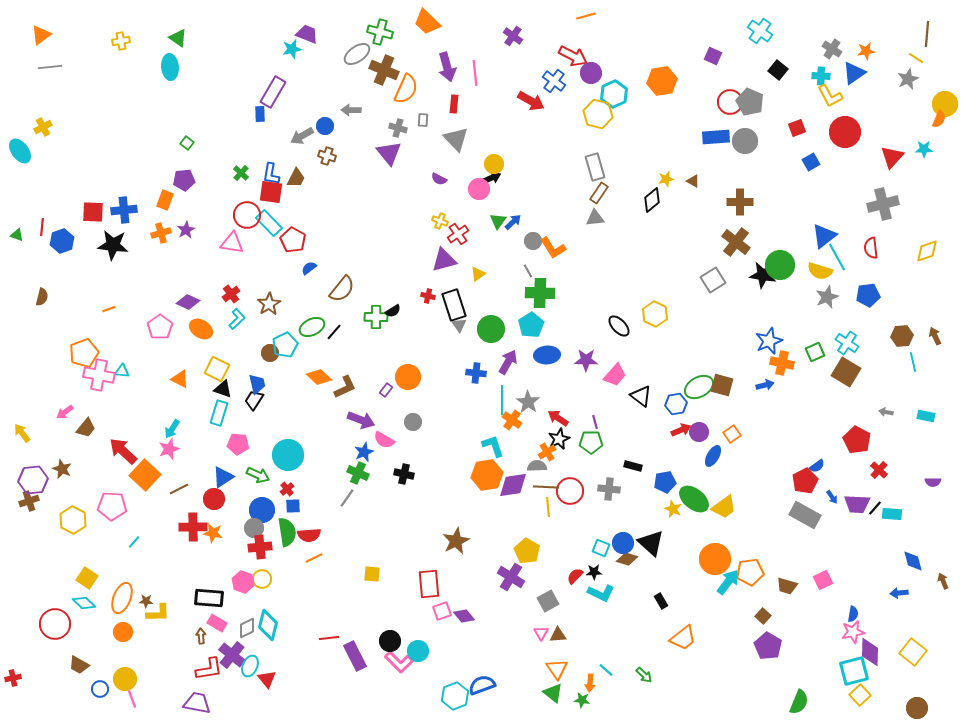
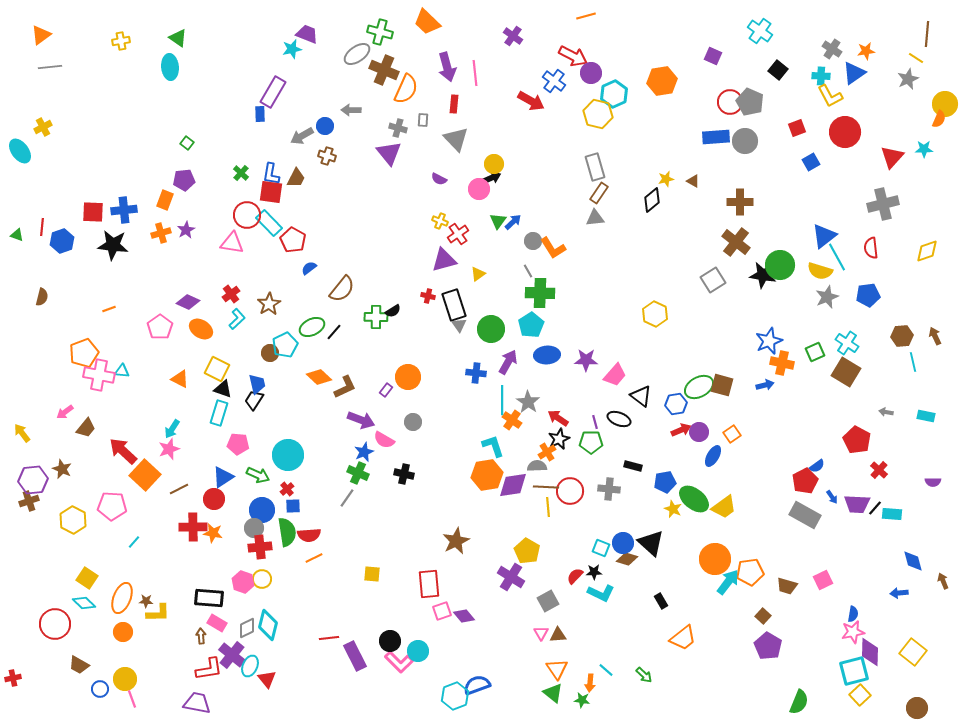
black ellipse at (619, 326): moved 93 px down; rotated 25 degrees counterclockwise
blue semicircle at (482, 685): moved 5 px left
